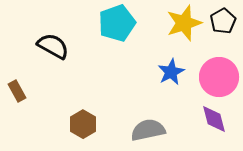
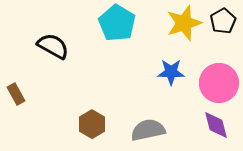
cyan pentagon: rotated 21 degrees counterclockwise
blue star: rotated 28 degrees clockwise
pink circle: moved 6 px down
brown rectangle: moved 1 px left, 3 px down
purple diamond: moved 2 px right, 6 px down
brown hexagon: moved 9 px right
